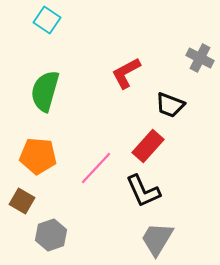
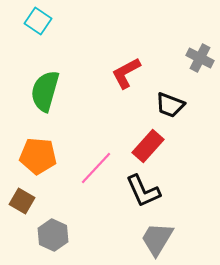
cyan square: moved 9 px left, 1 px down
gray hexagon: moved 2 px right; rotated 16 degrees counterclockwise
